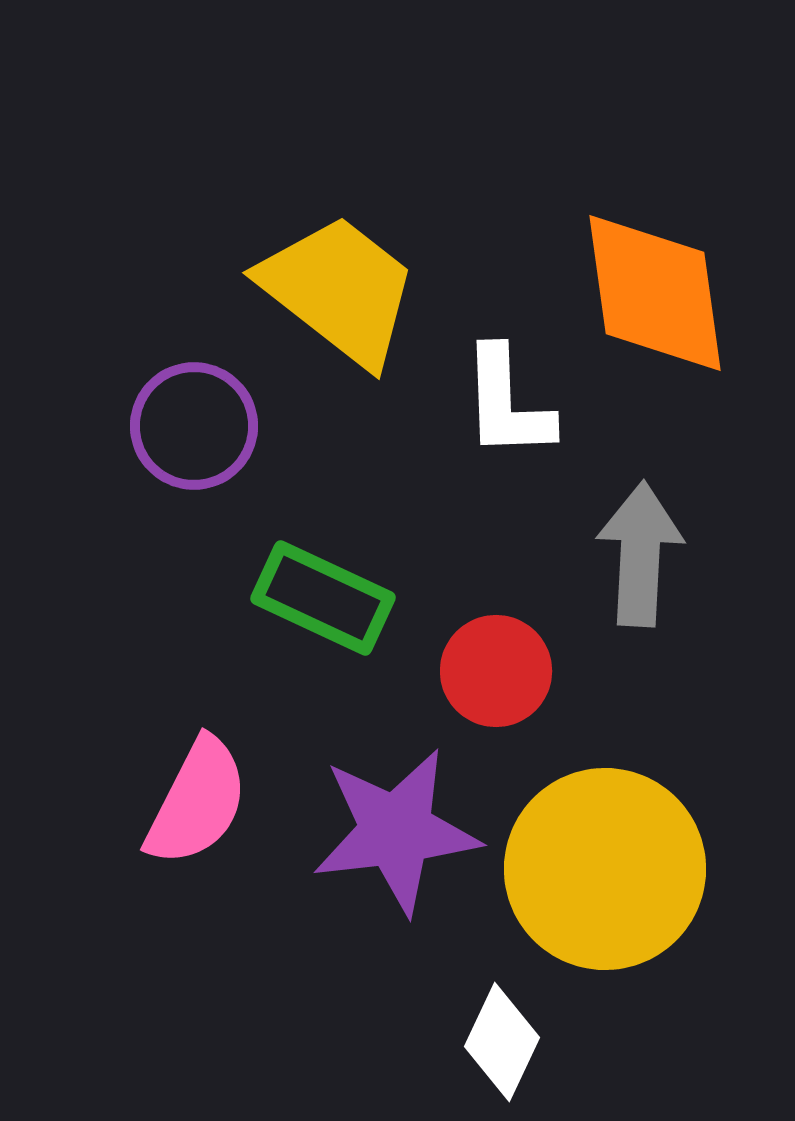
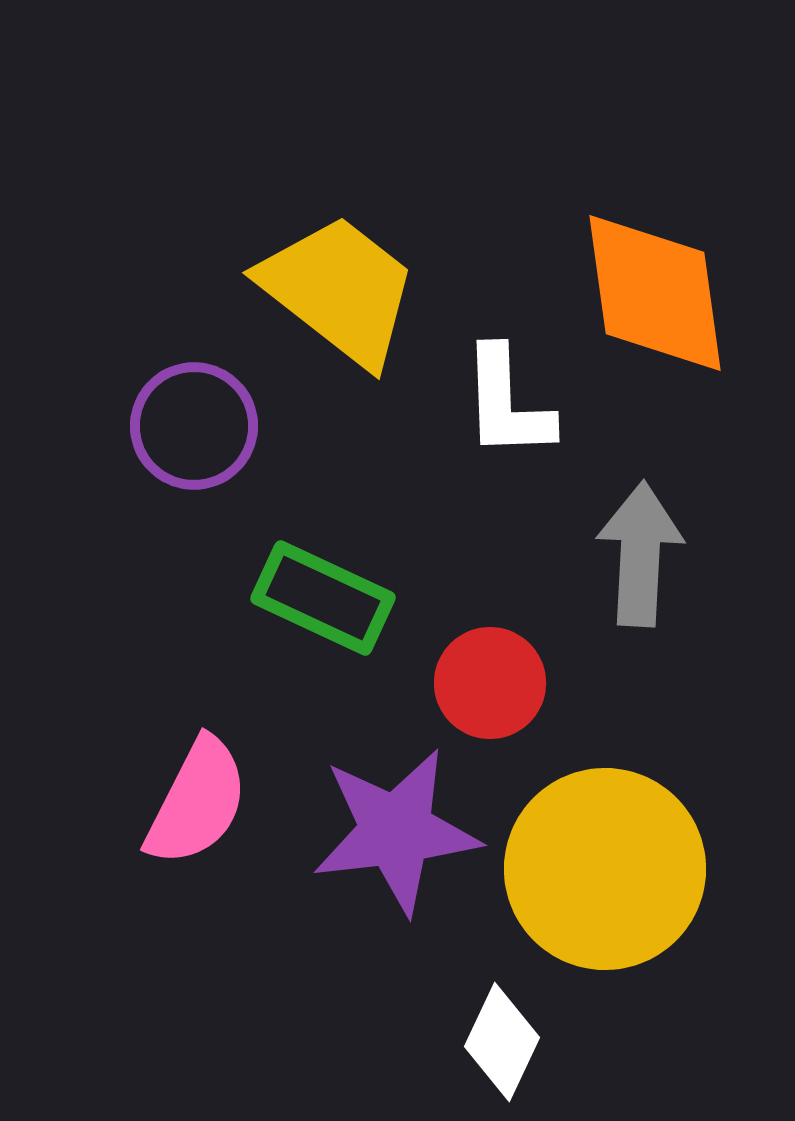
red circle: moved 6 px left, 12 px down
